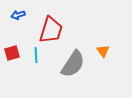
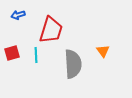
gray semicircle: rotated 36 degrees counterclockwise
